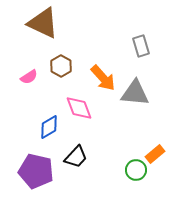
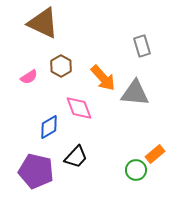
gray rectangle: moved 1 px right
